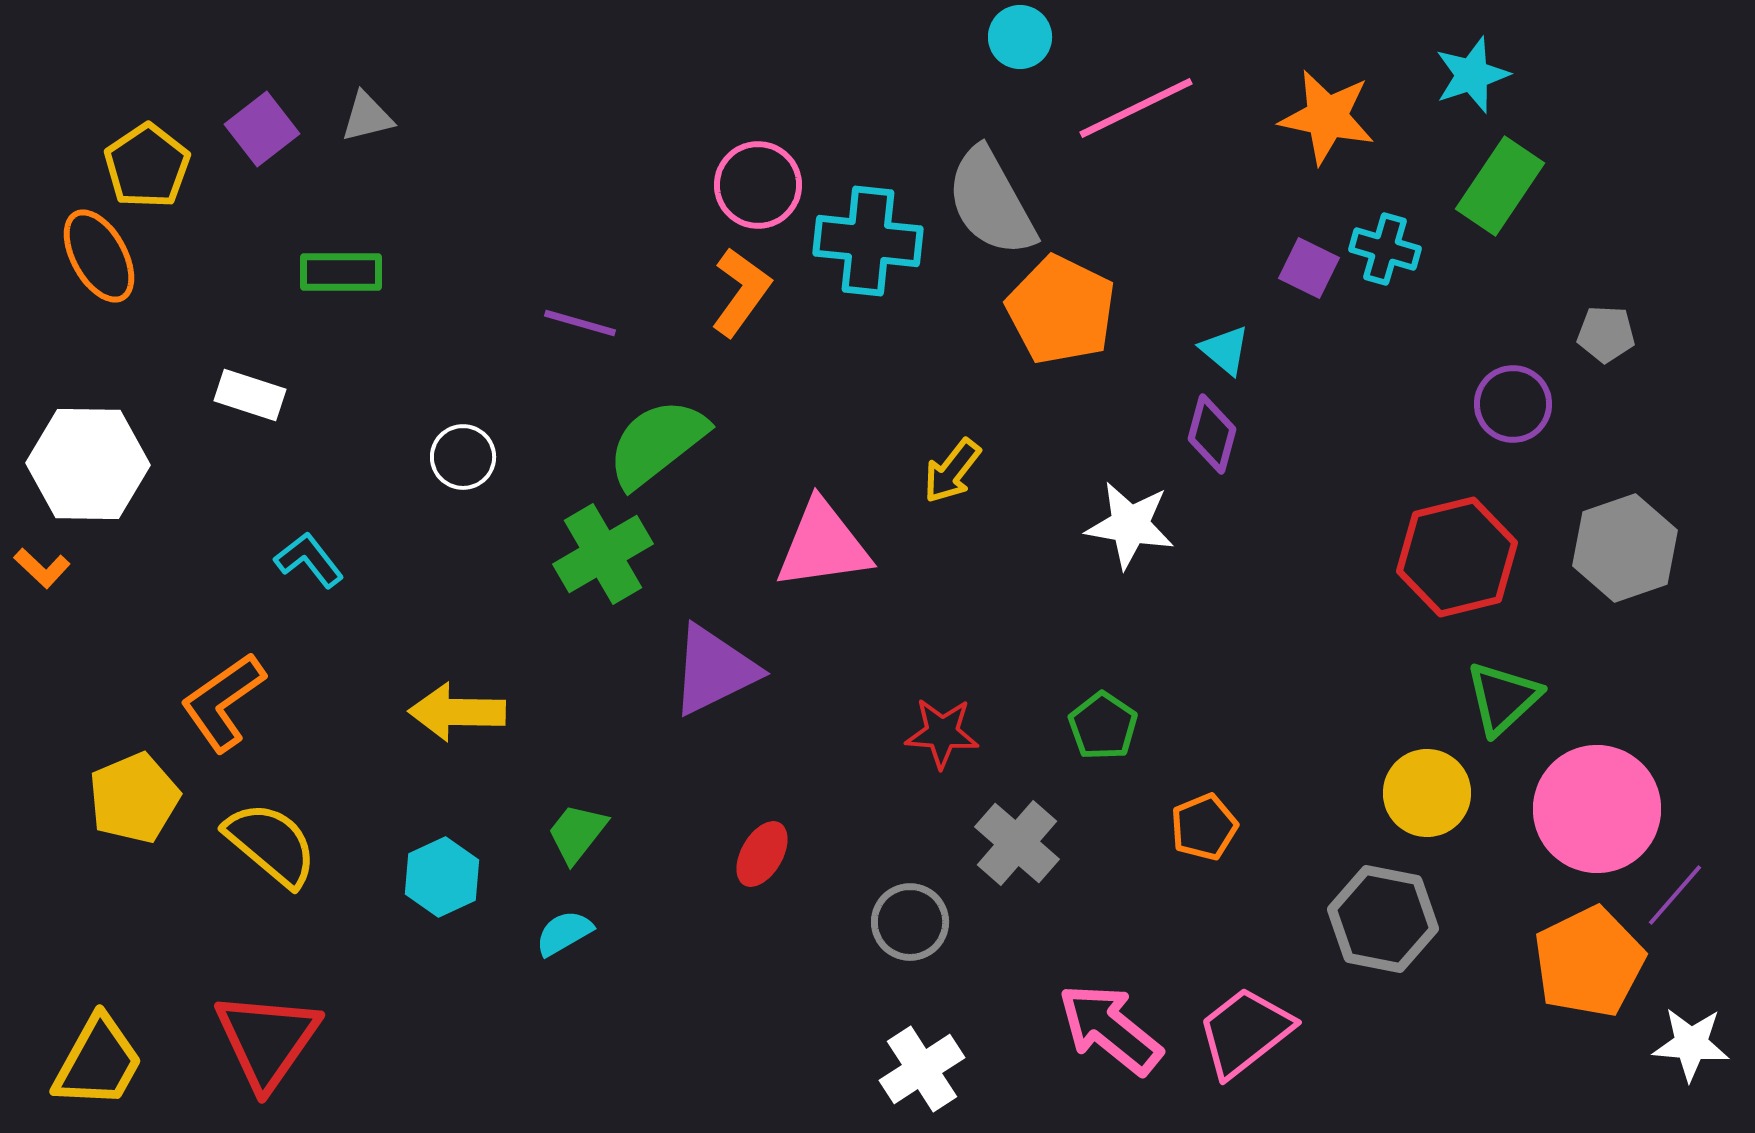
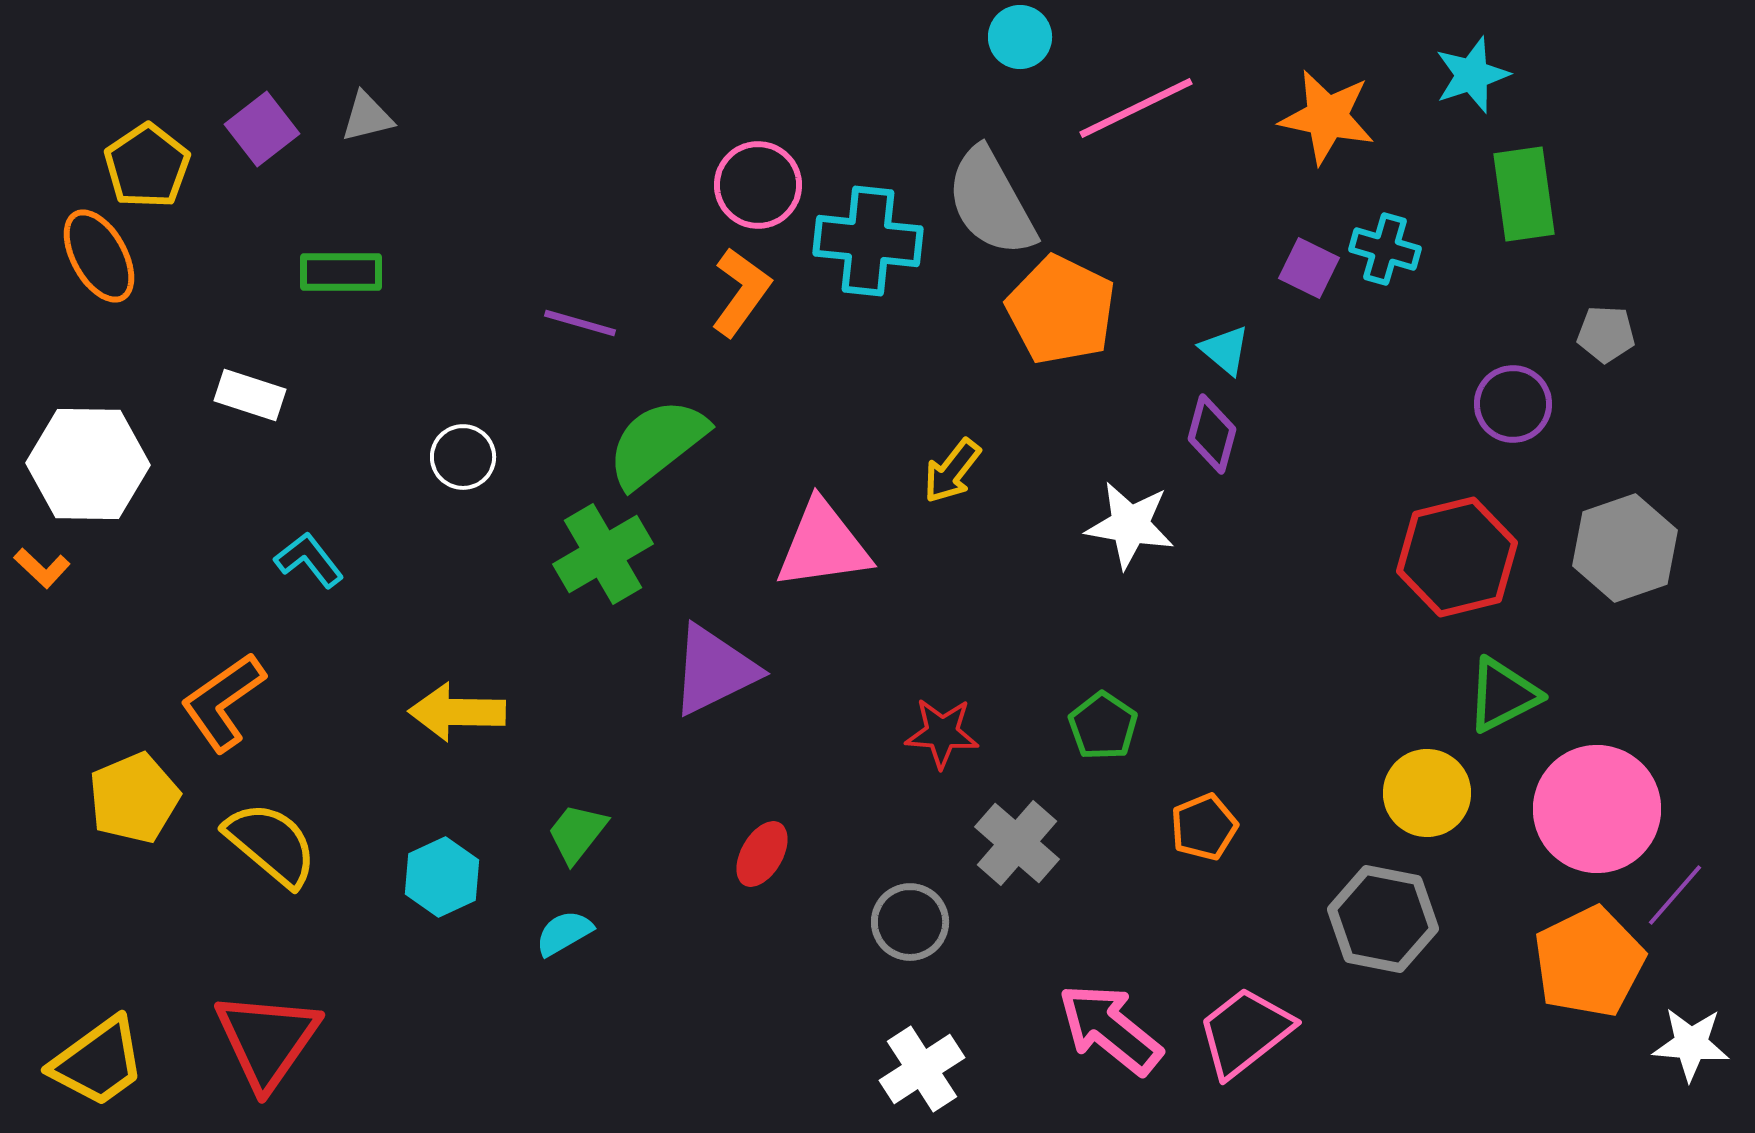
green rectangle at (1500, 186): moved 24 px right, 8 px down; rotated 42 degrees counterclockwise
green triangle at (1503, 698): moved 3 px up; rotated 16 degrees clockwise
yellow trapezoid at (98, 1062): rotated 25 degrees clockwise
